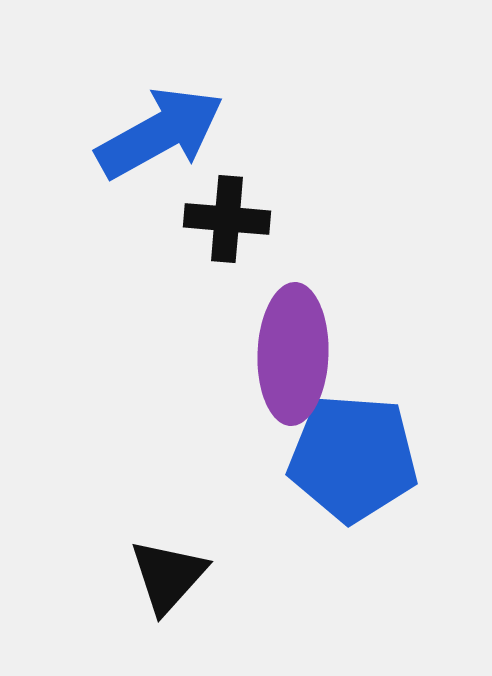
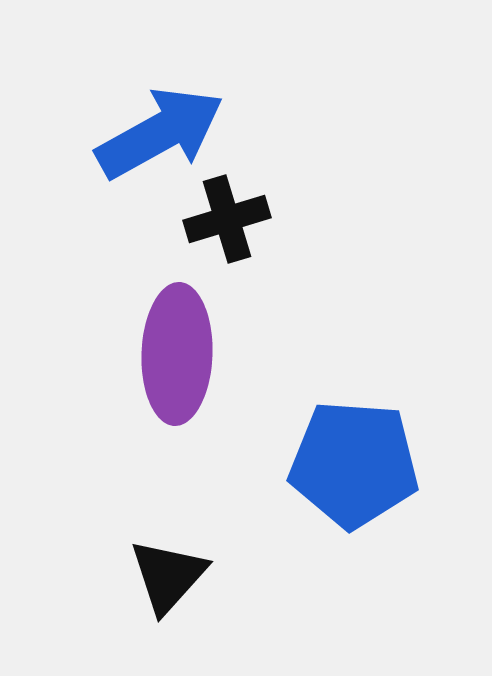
black cross: rotated 22 degrees counterclockwise
purple ellipse: moved 116 px left
blue pentagon: moved 1 px right, 6 px down
